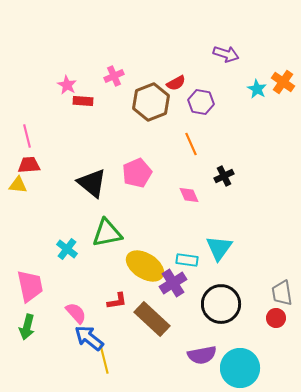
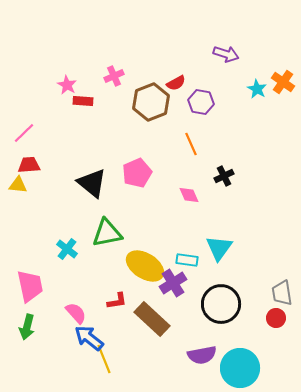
pink line: moved 3 px left, 3 px up; rotated 60 degrees clockwise
yellow line: rotated 8 degrees counterclockwise
